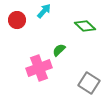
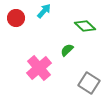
red circle: moved 1 px left, 2 px up
green semicircle: moved 8 px right
pink cross: rotated 20 degrees counterclockwise
